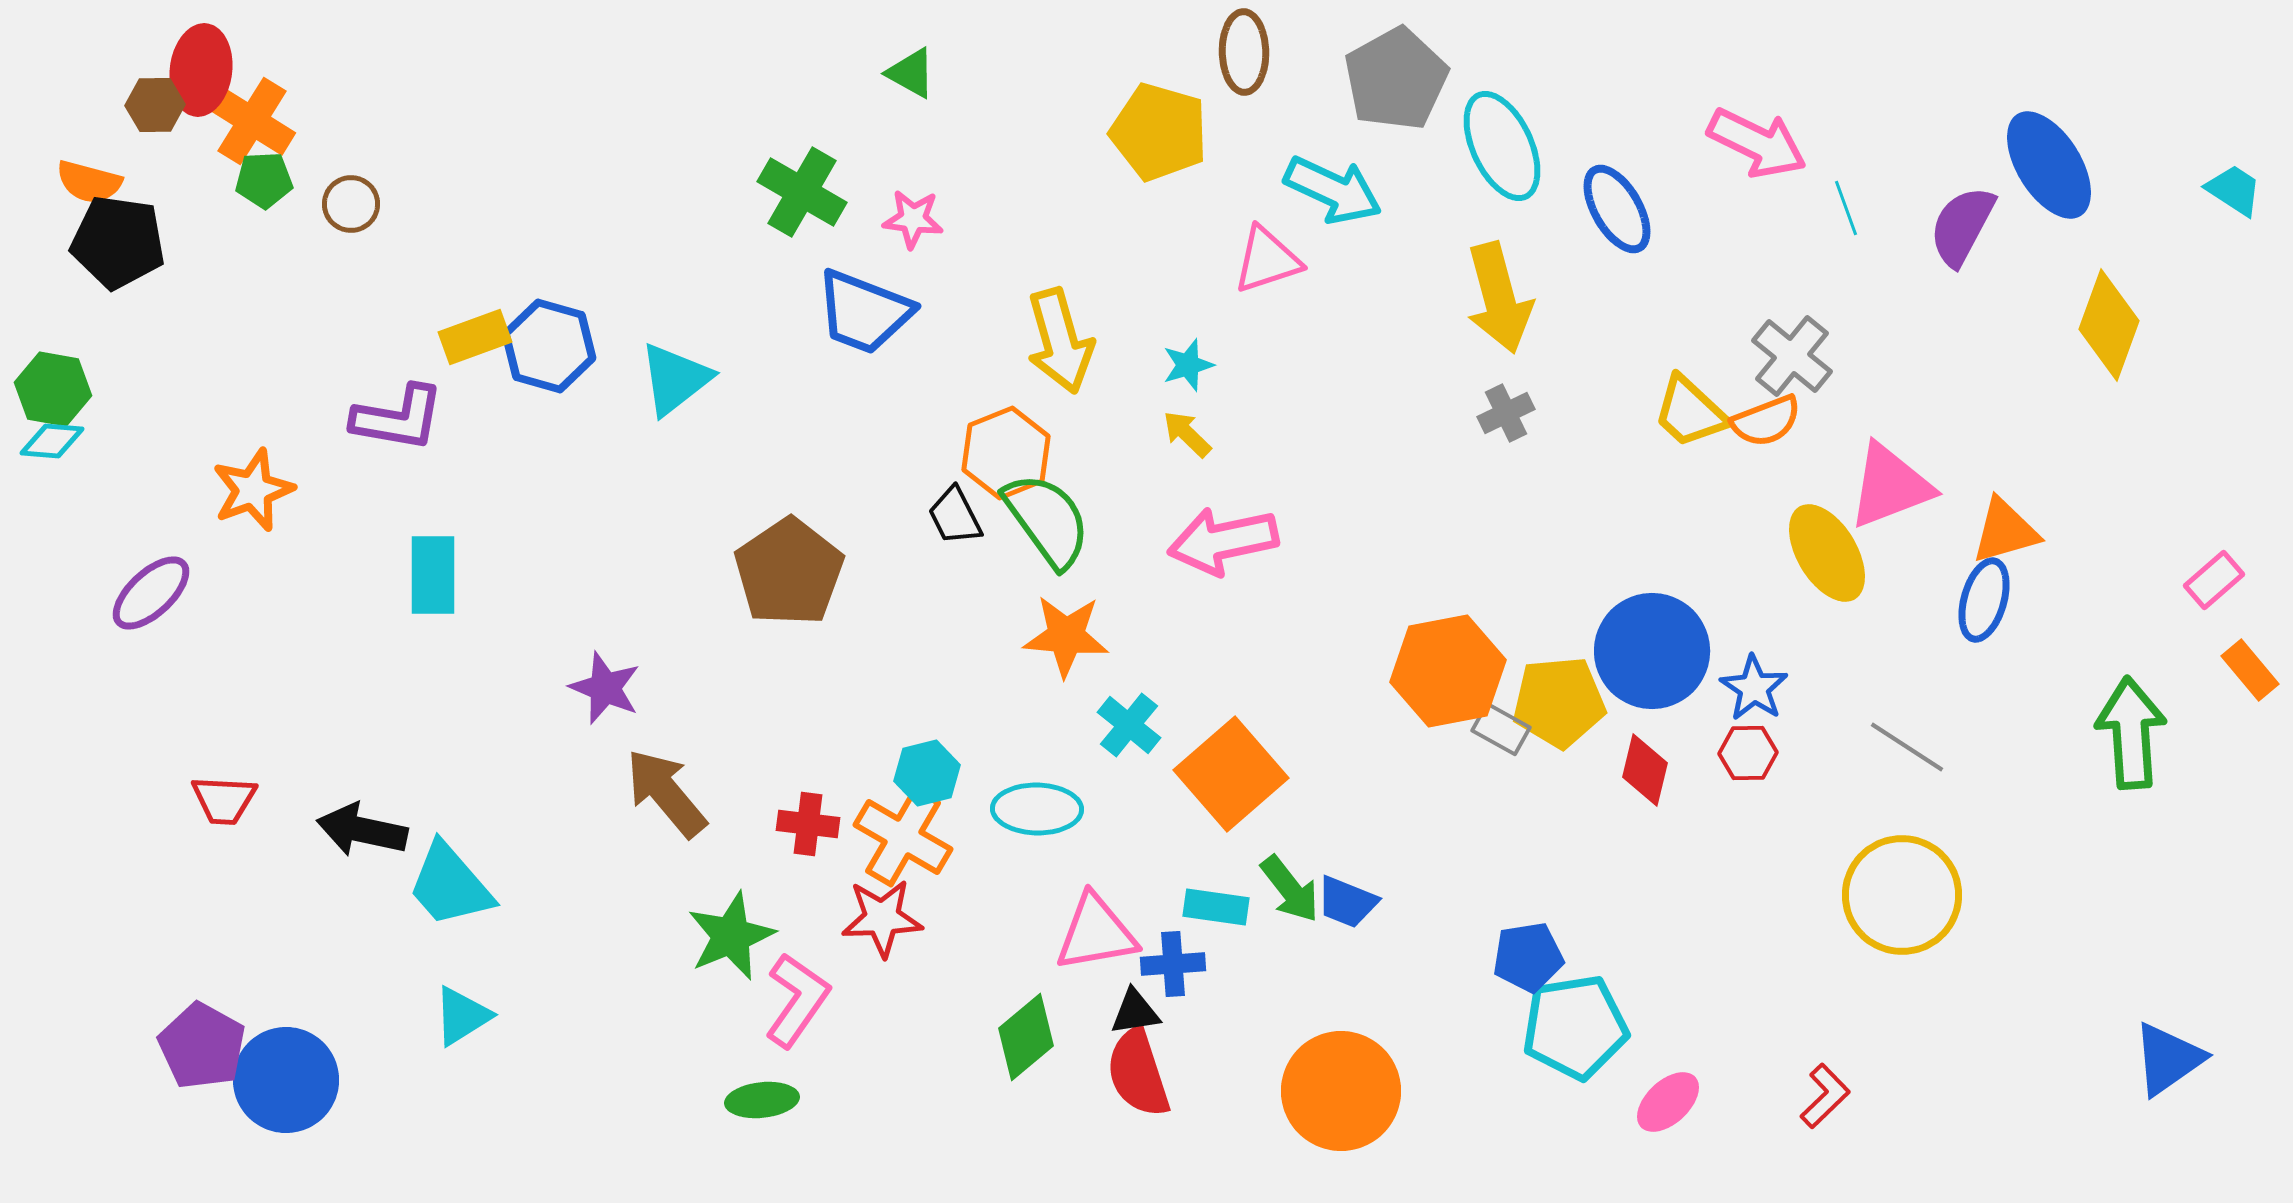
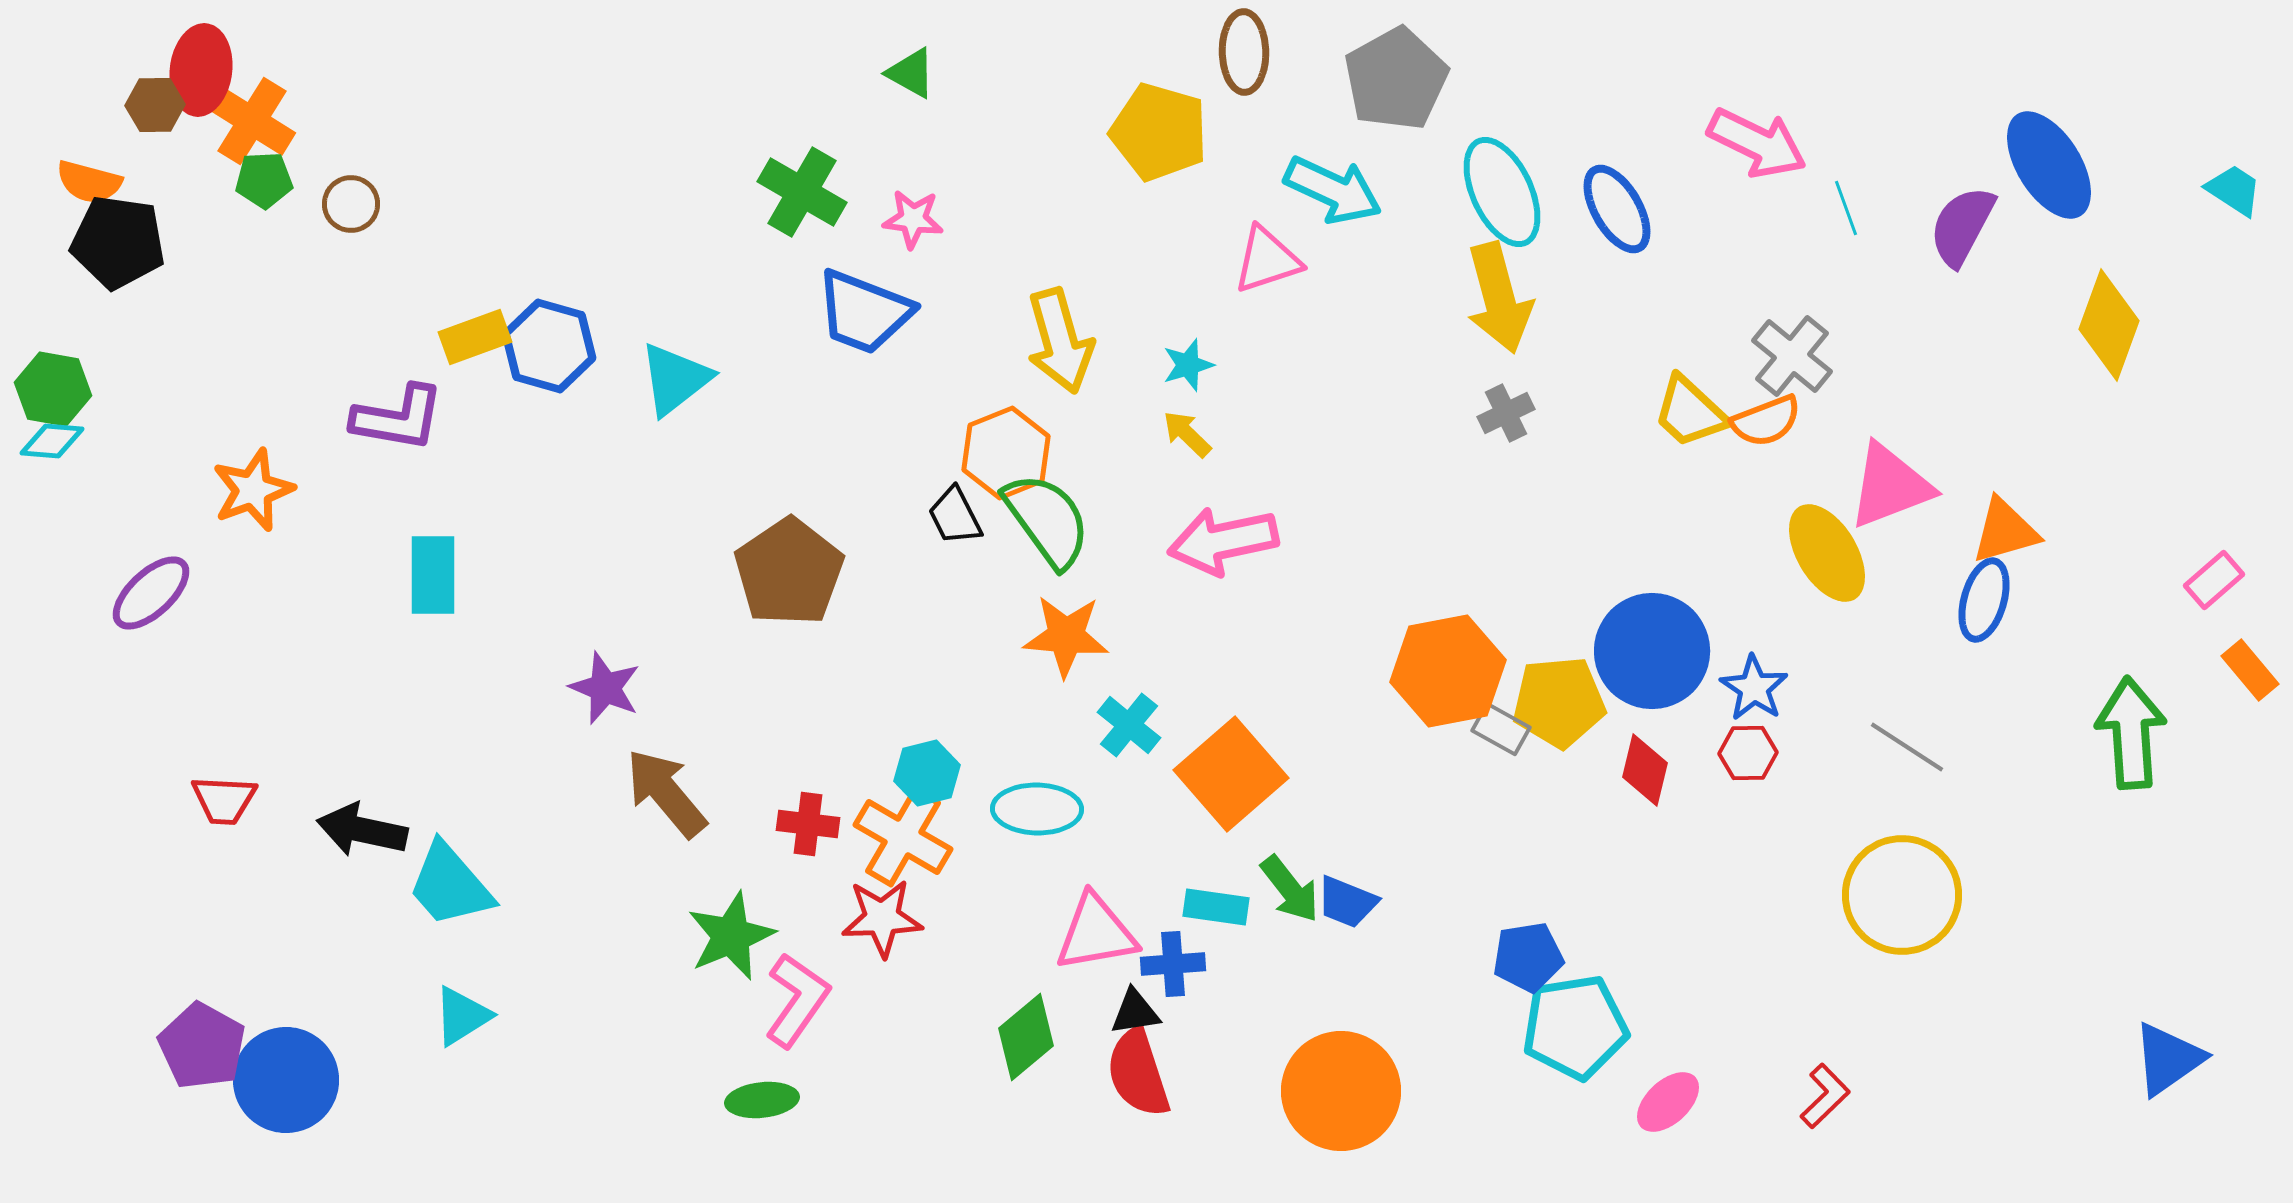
cyan ellipse at (1502, 146): moved 46 px down
